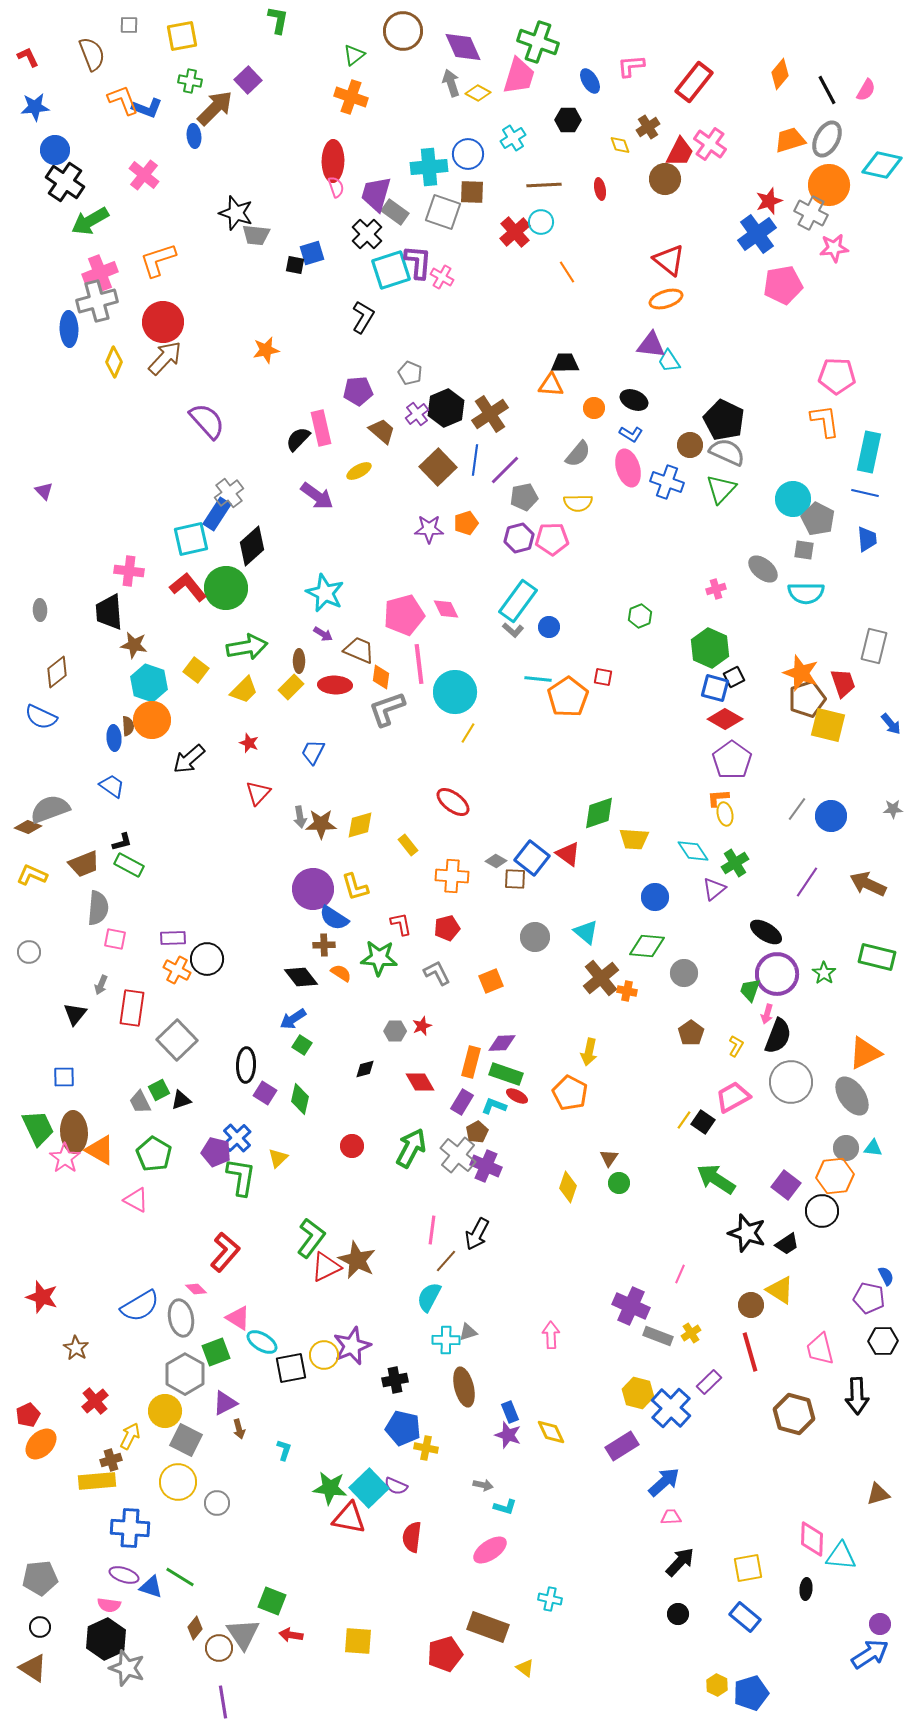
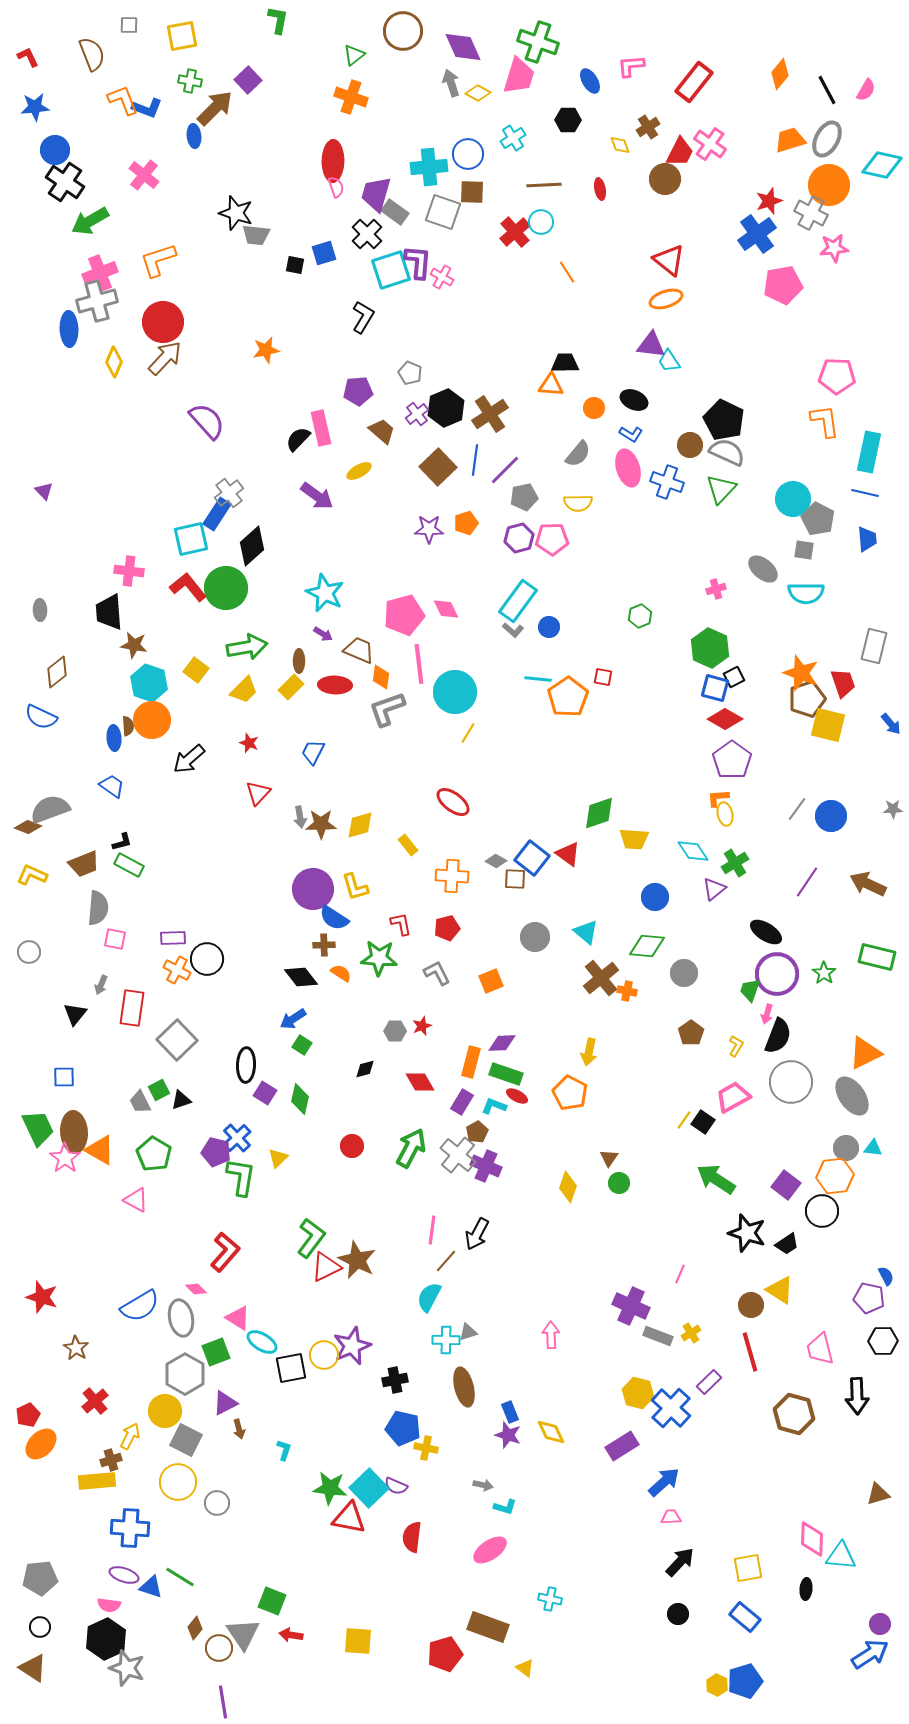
blue square at (312, 253): moved 12 px right
blue pentagon at (751, 1693): moved 6 px left, 12 px up
